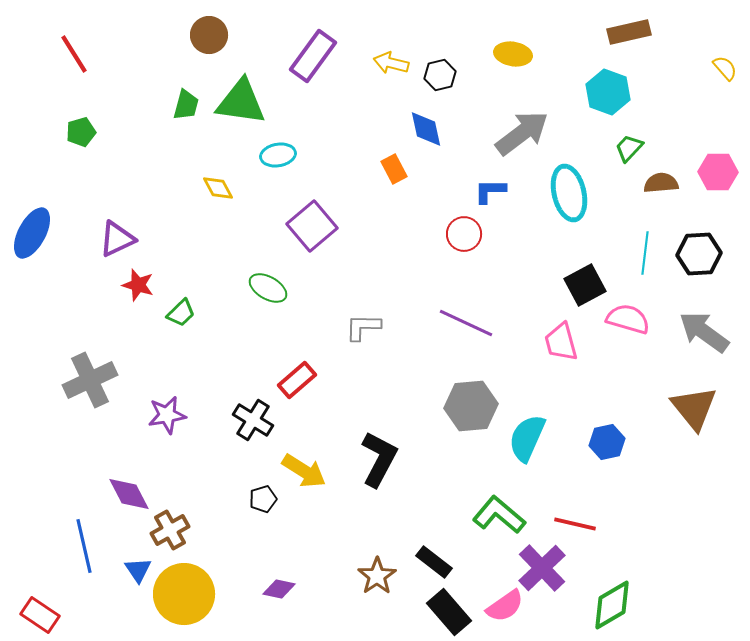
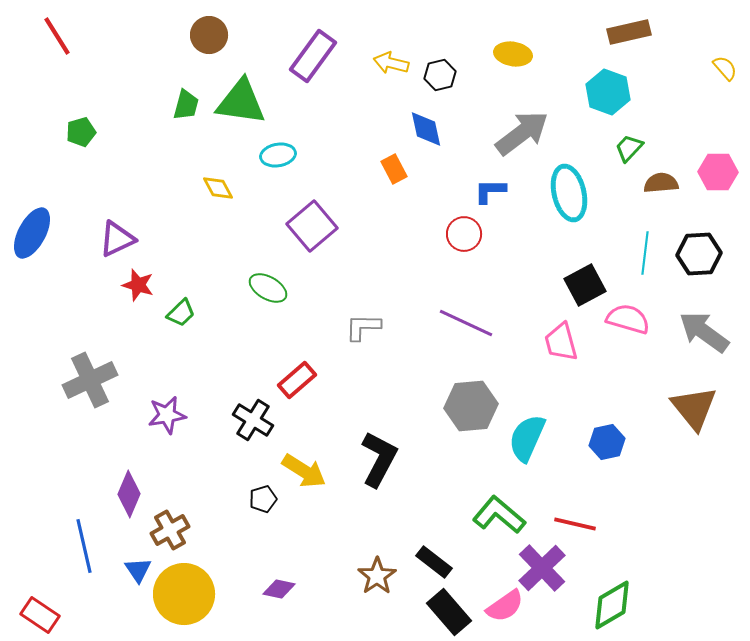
red line at (74, 54): moved 17 px left, 18 px up
purple diamond at (129, 494): rotated 51 degrees clockwise
